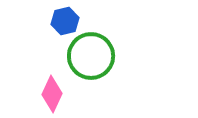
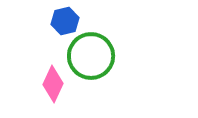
pink diamond: moved 1 px right, 10 px up
